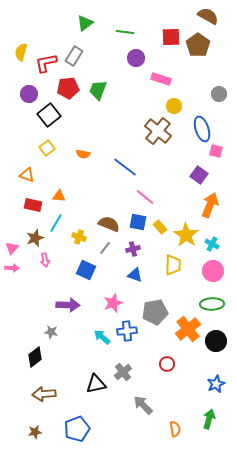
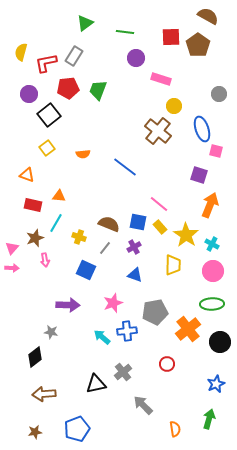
orange semicircle at (83, 154): rotated 16 degrees counterclockwise
purple square at (199, 175): rotated 18 degrees counterclockwise
pink line at (145, 197): moved 14 px right, 7 px down
purple cross at (133, 249): moved 1 px right, 2 px up; rotated 16 degrees counterclockwise
black circle at (216, 341): moved 4 px right, 1 px down
